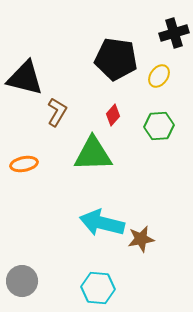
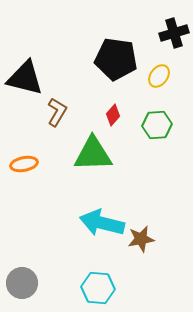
green hexagon: moved 2 px left, 1 px up
gray circle: moved 2 px down
